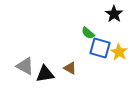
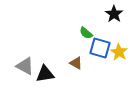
green semicircle: moved 2 px left
brown triangle: moved 6 px right, 5 px up
